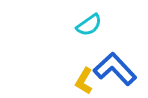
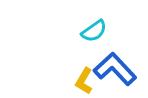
cyan semicircle: moved 5 px right, 6 px down
